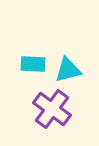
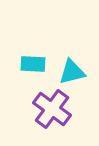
cyan triangle: moved 4 px right, 2 px down
